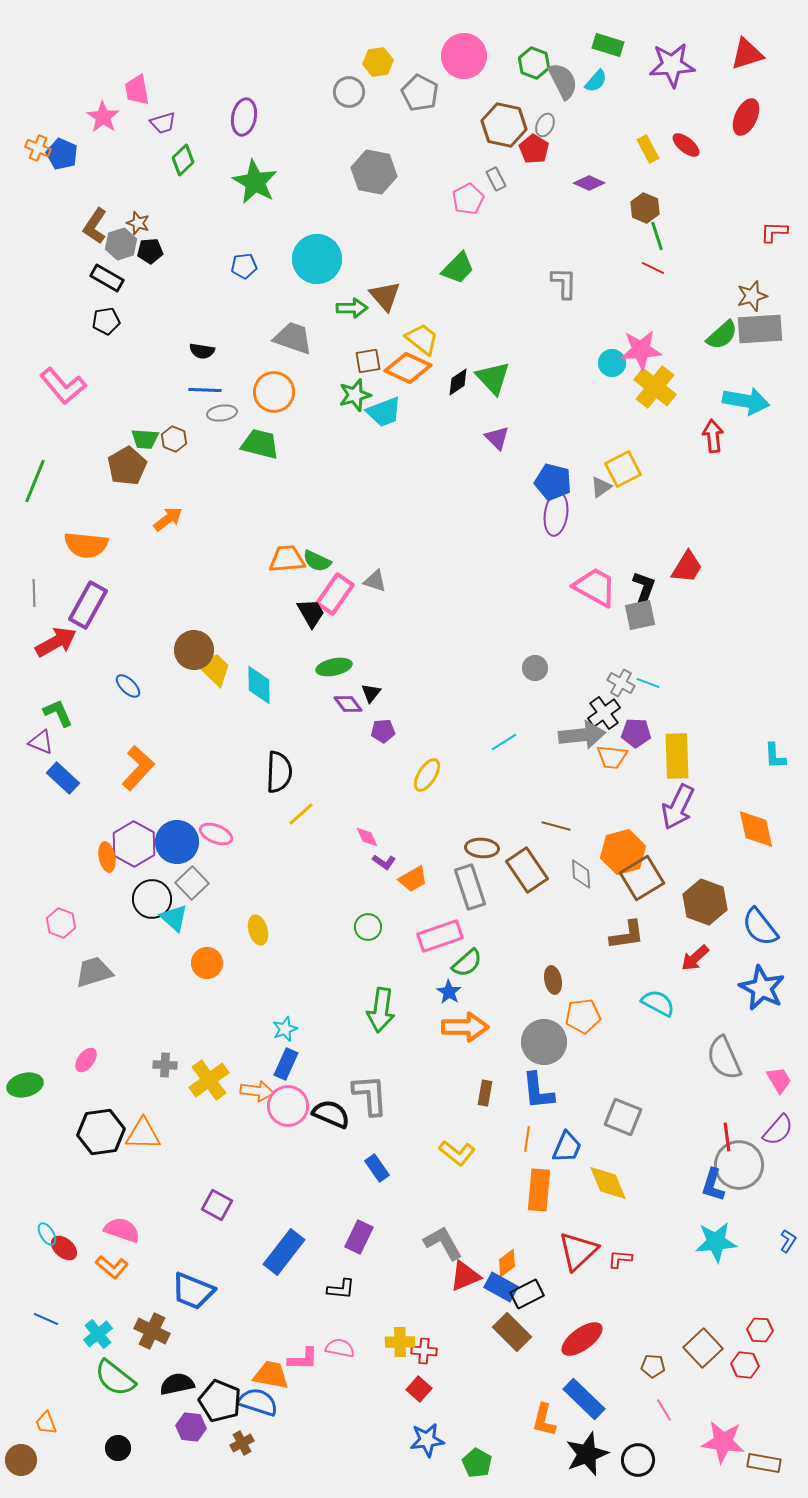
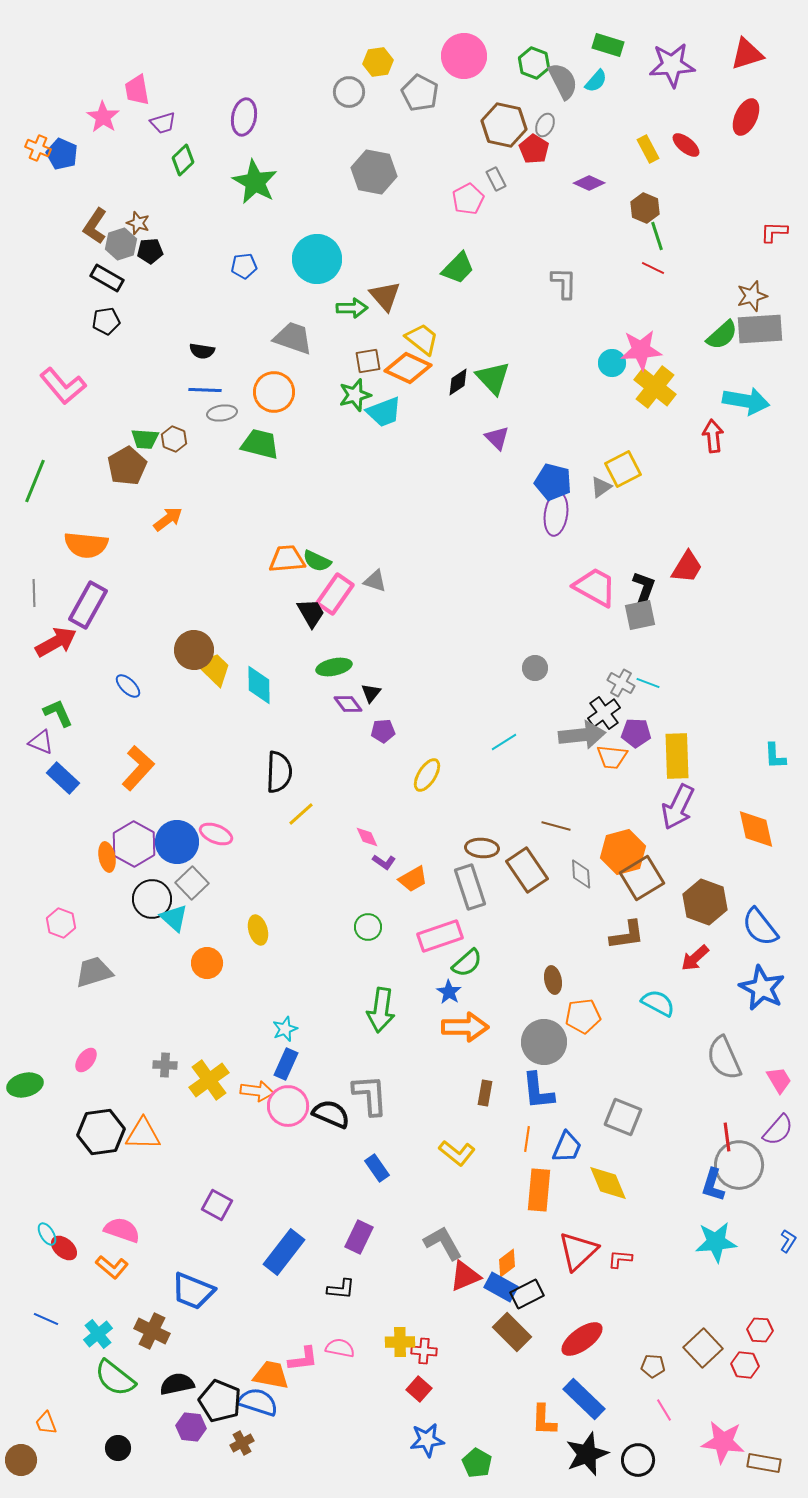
pink L-shape at (303, 1359): rotated 8 degrees counterclockwise
orange L-shape at (544, 1420): rotated 12 degrees counterclockwise
